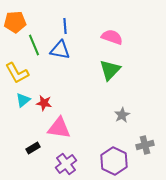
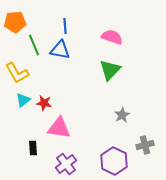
black rectangle: rotated 64 degrees counterclockwise
